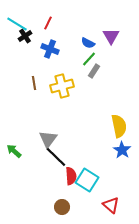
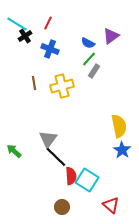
purple triangle: rotated 24 degrees clockwise
